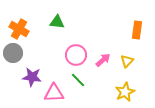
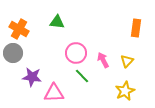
orange rectangle: moved 1 px left, 2 px up
pink circle: moved 2 px up
pink arrow: rotated 77 degrees counterclockwise
green line: moved 4 px right, 4 px up
yellow star: moved 1 px up
